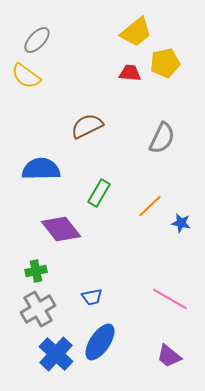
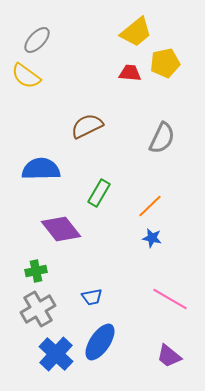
blue star: moved 29 px left, 15 px down
